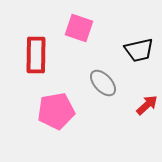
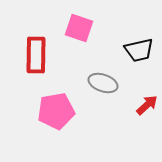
gray ellipse: rotated 28 degrees counterclockwise
